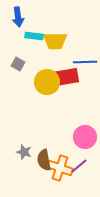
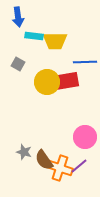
red rectangle: moved 4 px down
brown semicircle: rotated 25 degrees counterclockwise
